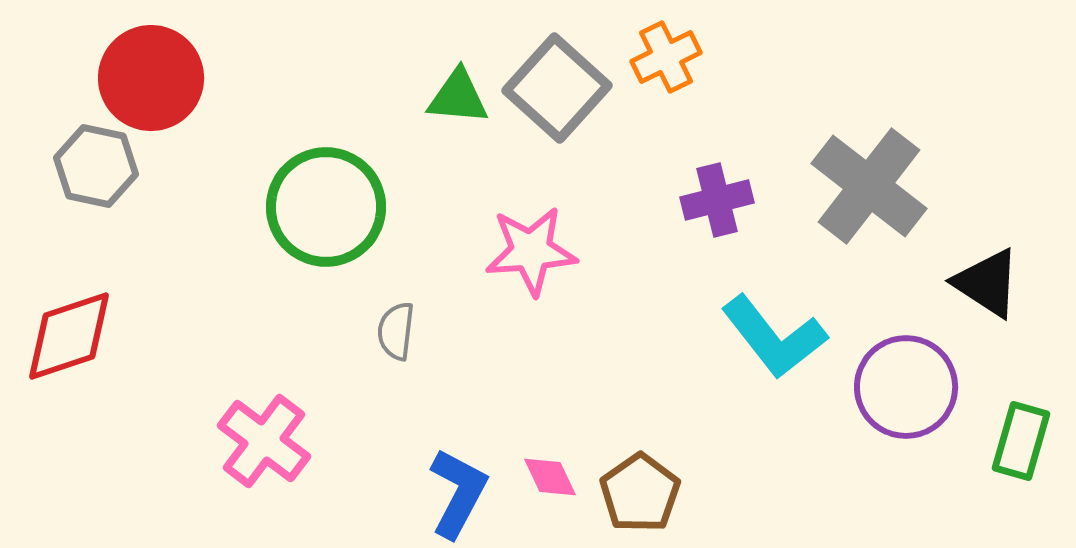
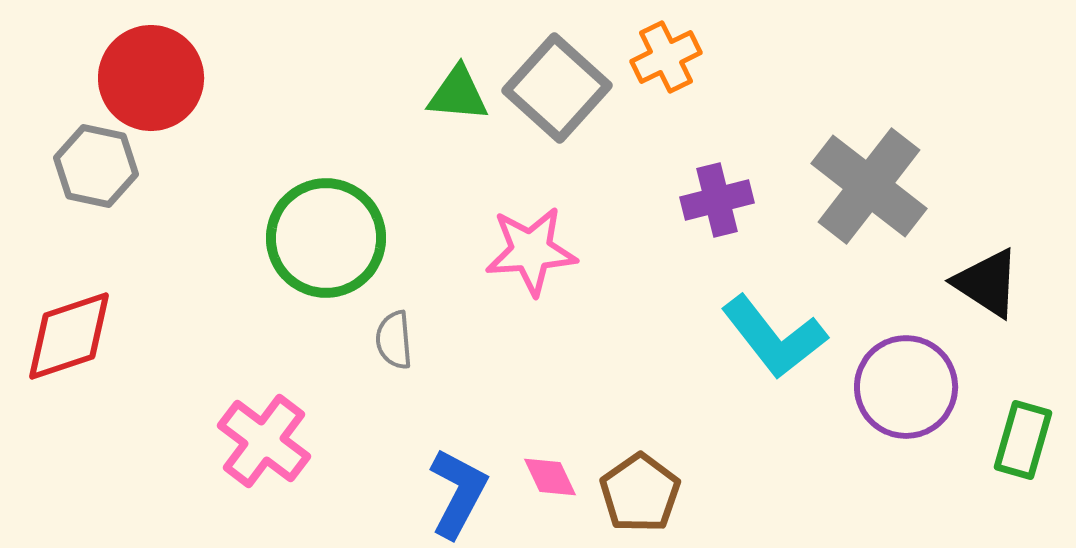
green triangle: moved 3 px up
green circle: moved 31 px down
gray semicircle: moved 2 px left, 9 px down; rotated 12 degrees counterclockwise
green rectangle: moved 2 px right, 1 px up
